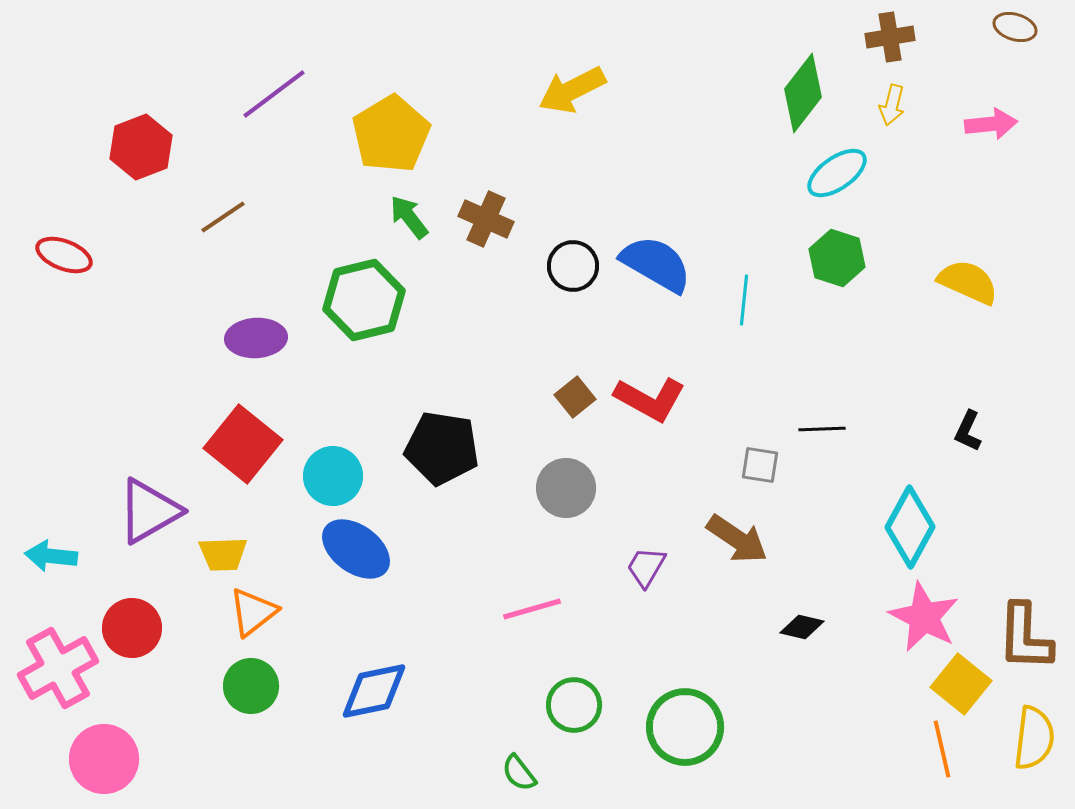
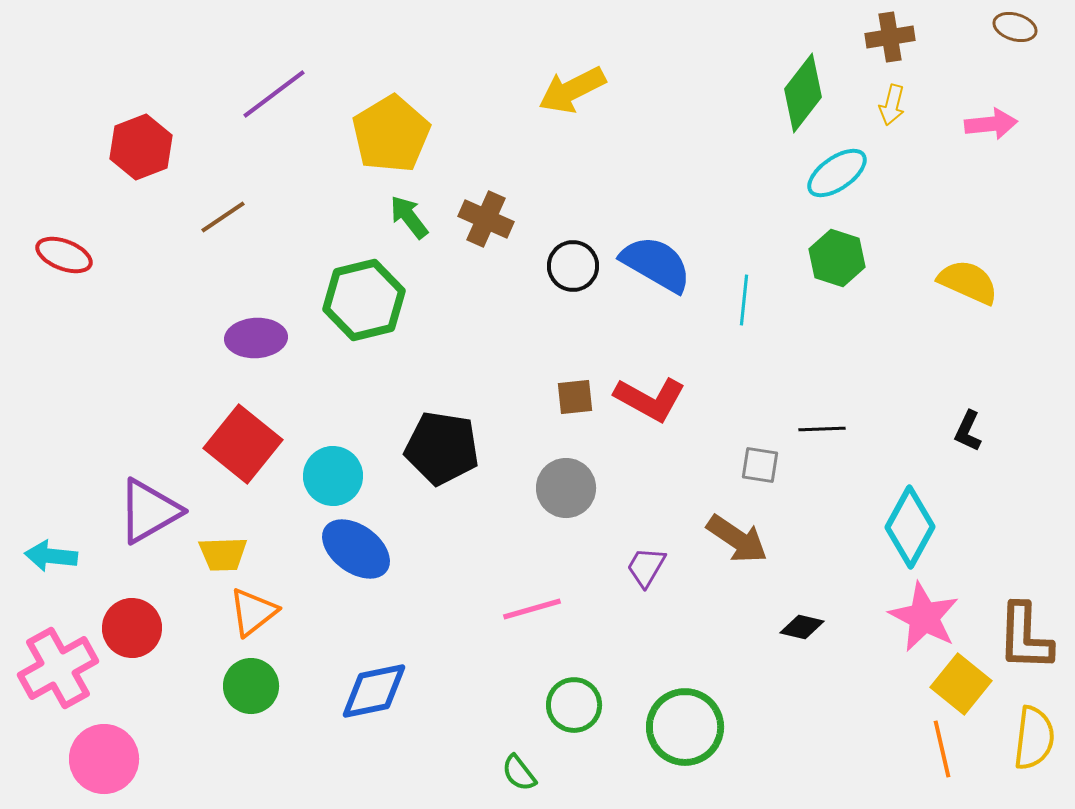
brown square at (575, 397): rotated 33 degrees clockwise
